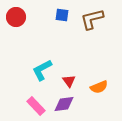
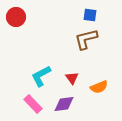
blue square: moved 28 px right
brown L-shape: moved 6 px left, 20 px down
cyan L-shape: moved 1 px left, 6 px down
red triangle: moved 3 px right, 3 px up
pink rectangle: moved 3 px left, 2 px up
